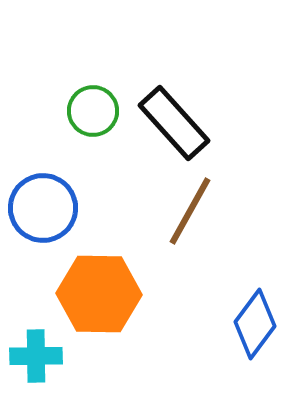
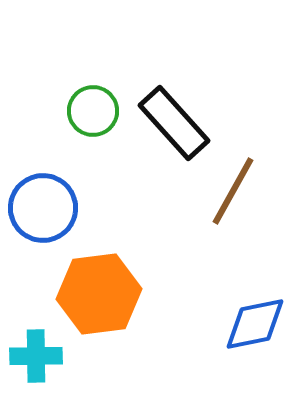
brown line: moved 43 px right, 20 px up
orange hexagon: rotated 8 degrees counterclockwise
blue diamond: rotated 42 degrees clockwise
